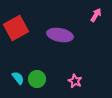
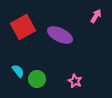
pink arrow: moved 1 px down
red square: moved 7 px right, 1 px up
purple ellipse: rotated 15 degrees clockwise
cyan semicircle: moved 7 px up
